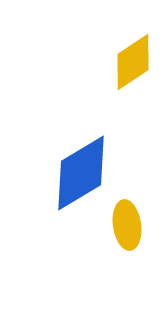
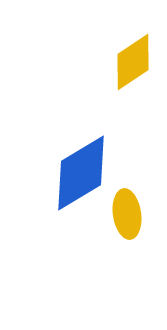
yellow ellipse: moved 11 px up
